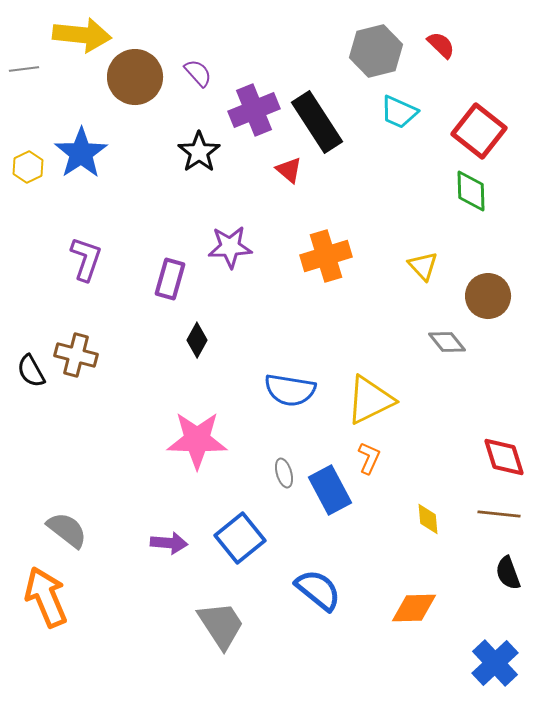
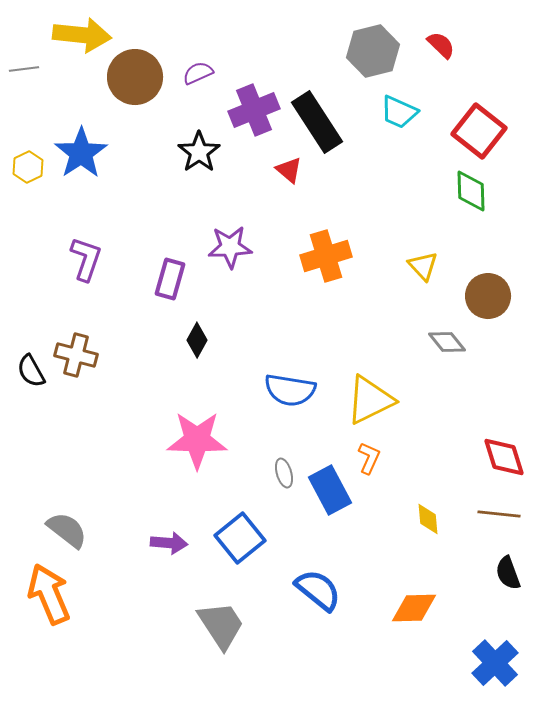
gray hexagon at (376, 51): moved 3 px left
purple semicircle at (198, 73): rotated 72 degrees counterclockwise
orange arrow at (46, 597): moved 3 px right, 3 px up
